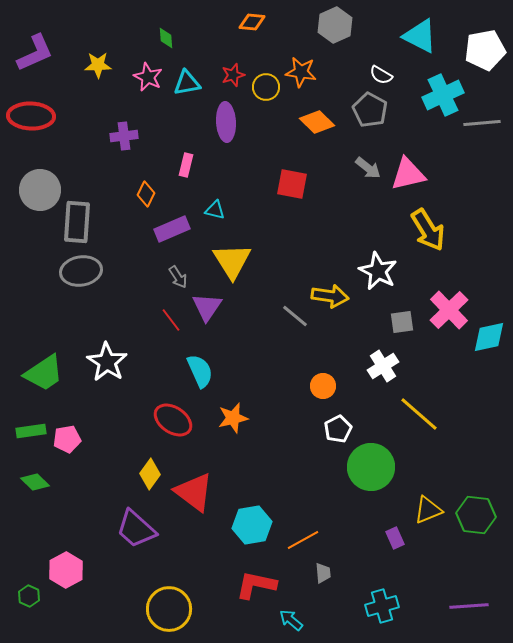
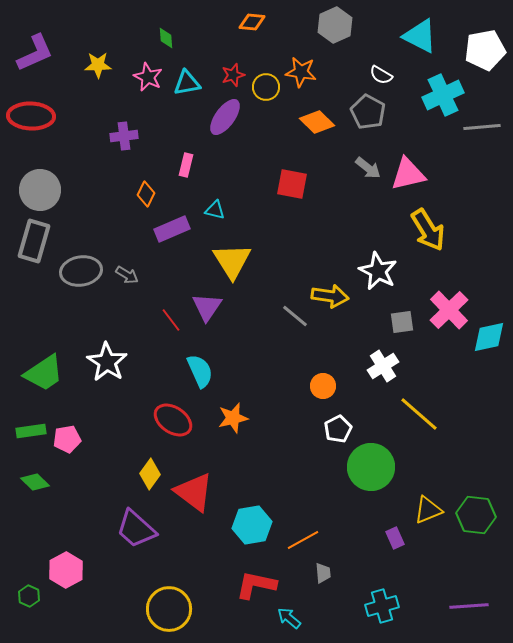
gray pentagon at (370, 110): moved 2 px left, 2 px down
purple ellipse at (226, 122): moved 1 px left, 5 px up; rotated 39 degrees clockwise
gray line at (482, 123): moved 4 px down
gray rectangle at (77, 222): moved 43 px left, 19 px down; rotated 12 degrees clockwise
gray arrow at (178, 277): moved 51 px left, 2 px up; rotated 25 degrees counterclockwise
cyan arrow at (291, 620): moved 2 px left, 2 px up
